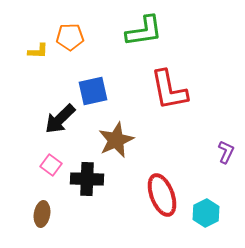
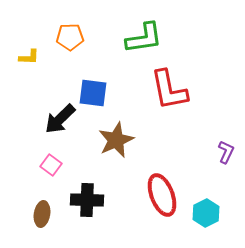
green L-shape: moved 7 px down
yellow L-shape: moved 9 px left, 6 px down
blue square: moved 2 px down; rotated 20 degrees clockwise
black cross: moved 21 px down
